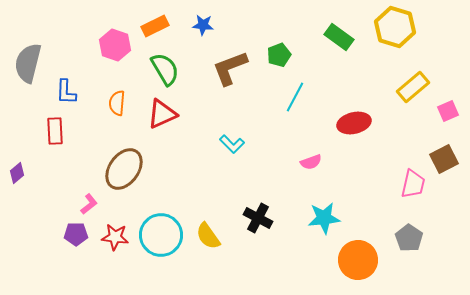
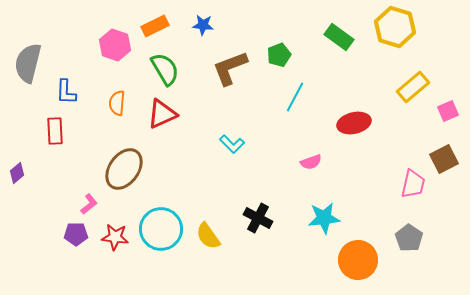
cyan circle: moved 6 px up
